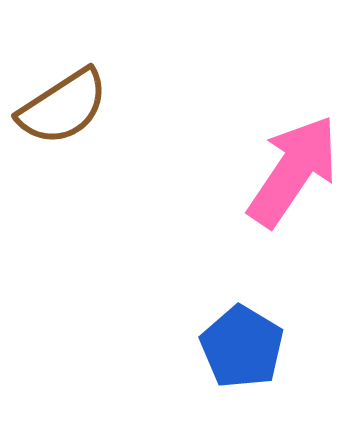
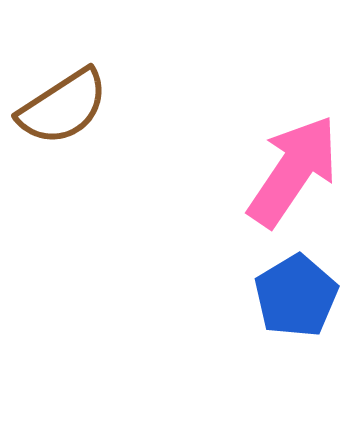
blue pentagon: moved 54 px right, 51 px up; rotated 10 degrees clockwise
